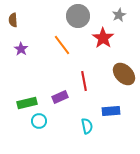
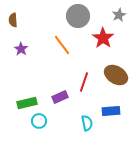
brown ellipse: moved 8 px left, 1 px down; rotated 15 degrees counterclockwise
red line: moved 1 px down; rotated 30 degrees clockwise
cyan semicircle: moved 3 px up
